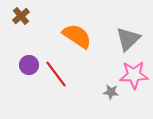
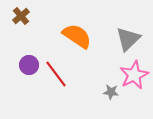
pink star: rotated 24 degrees counterclockwise
